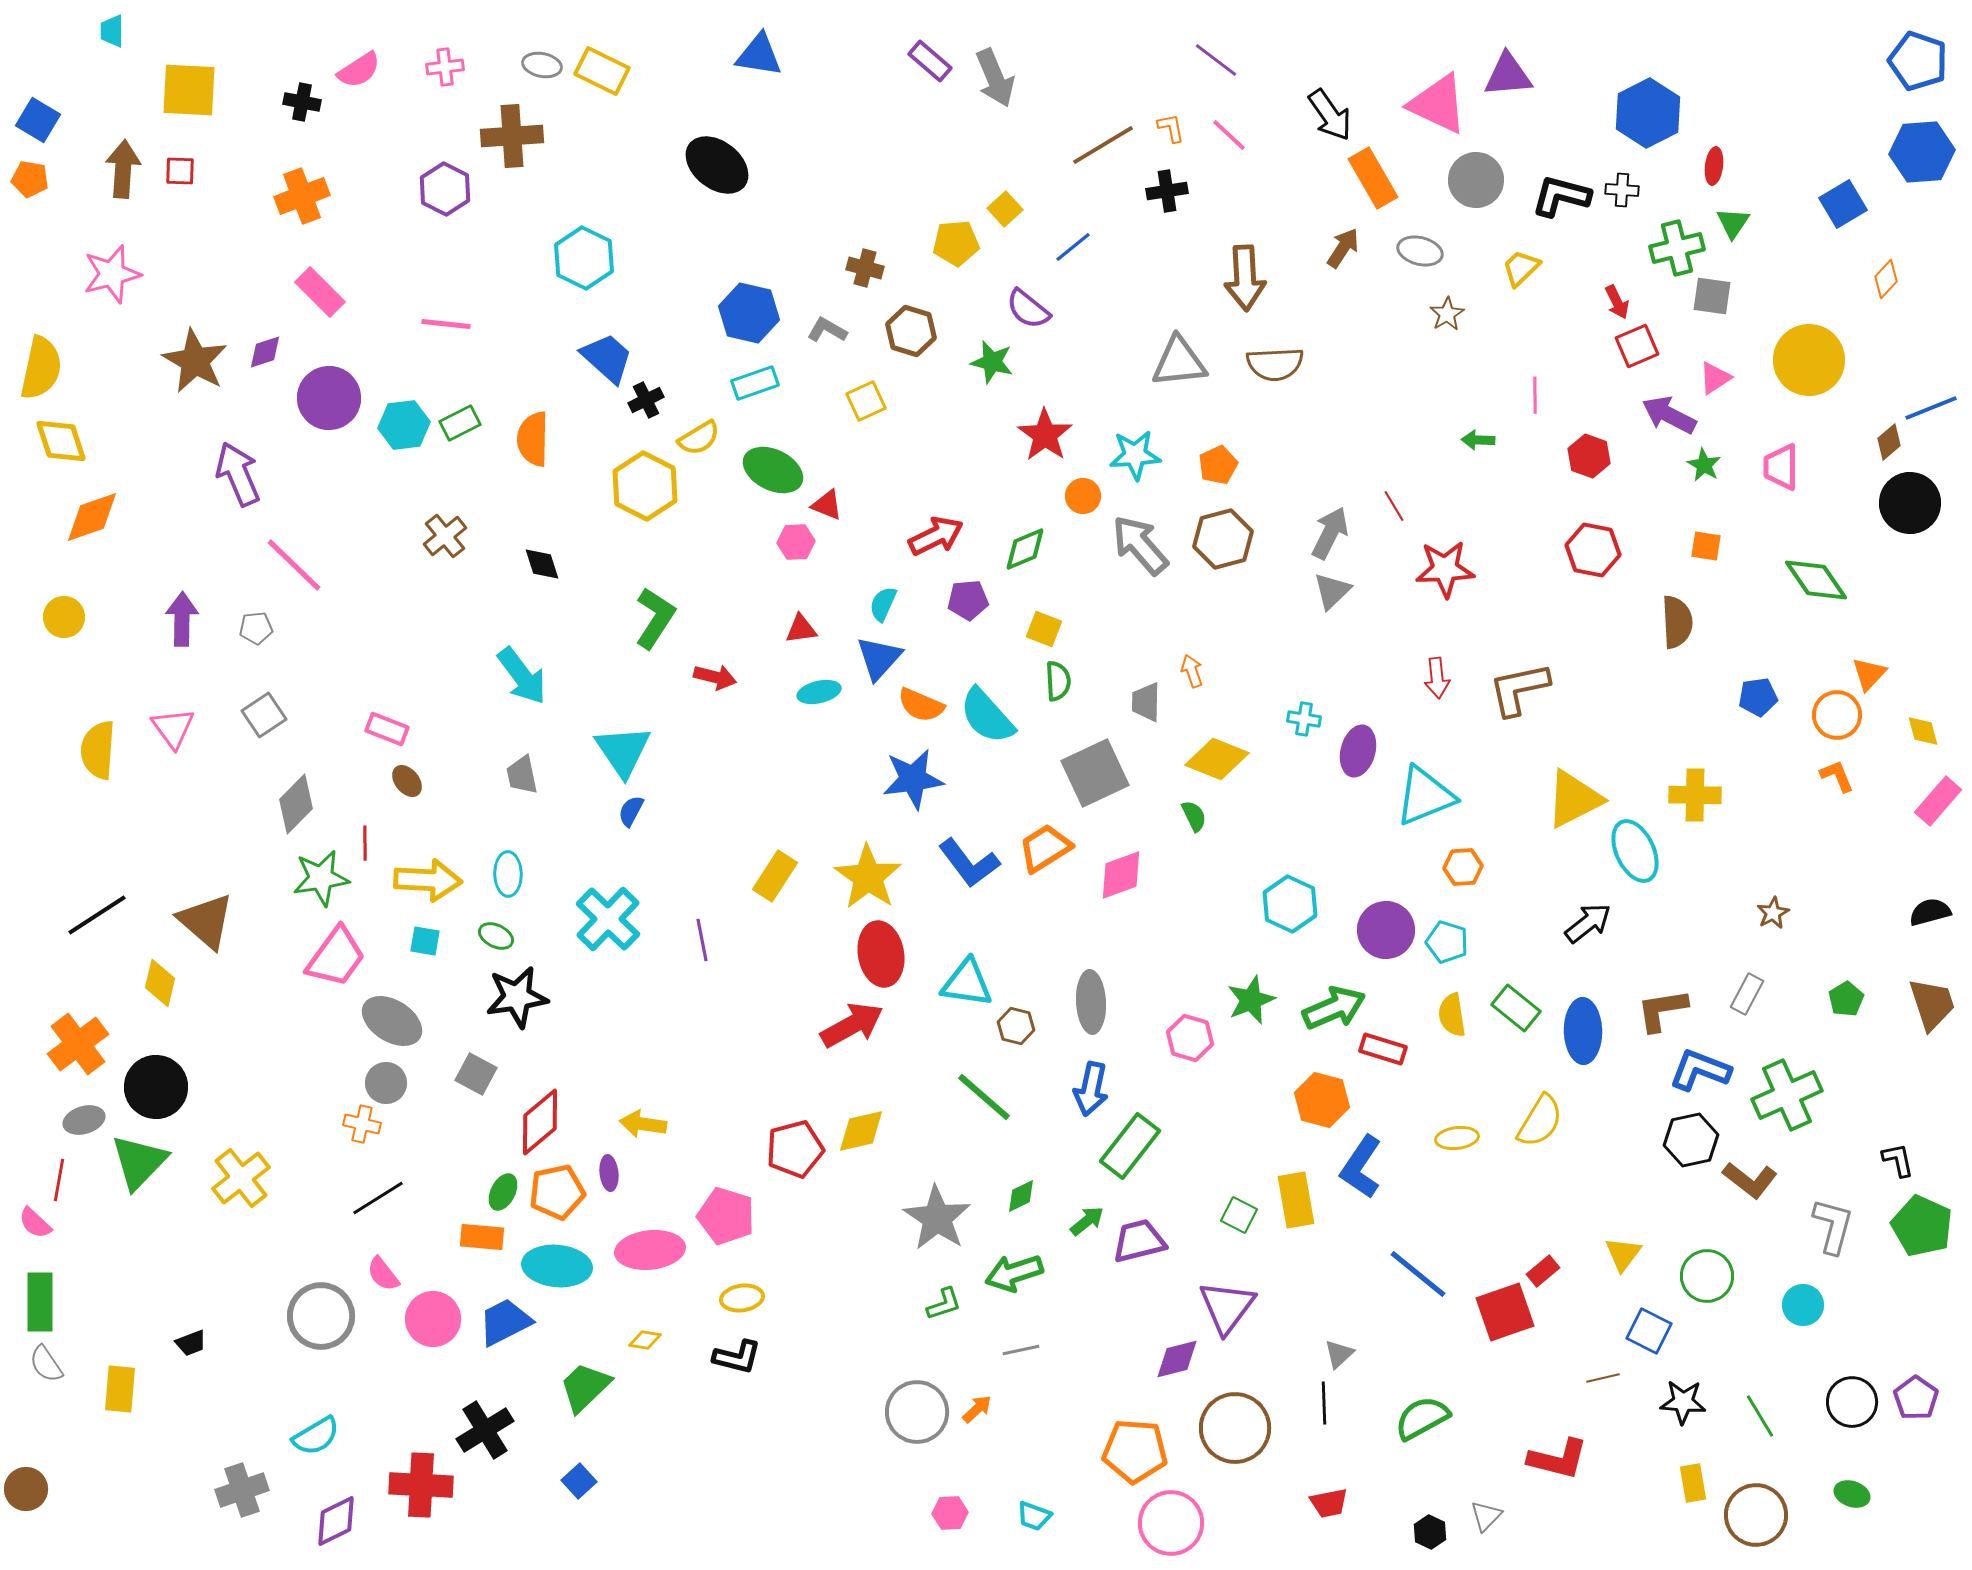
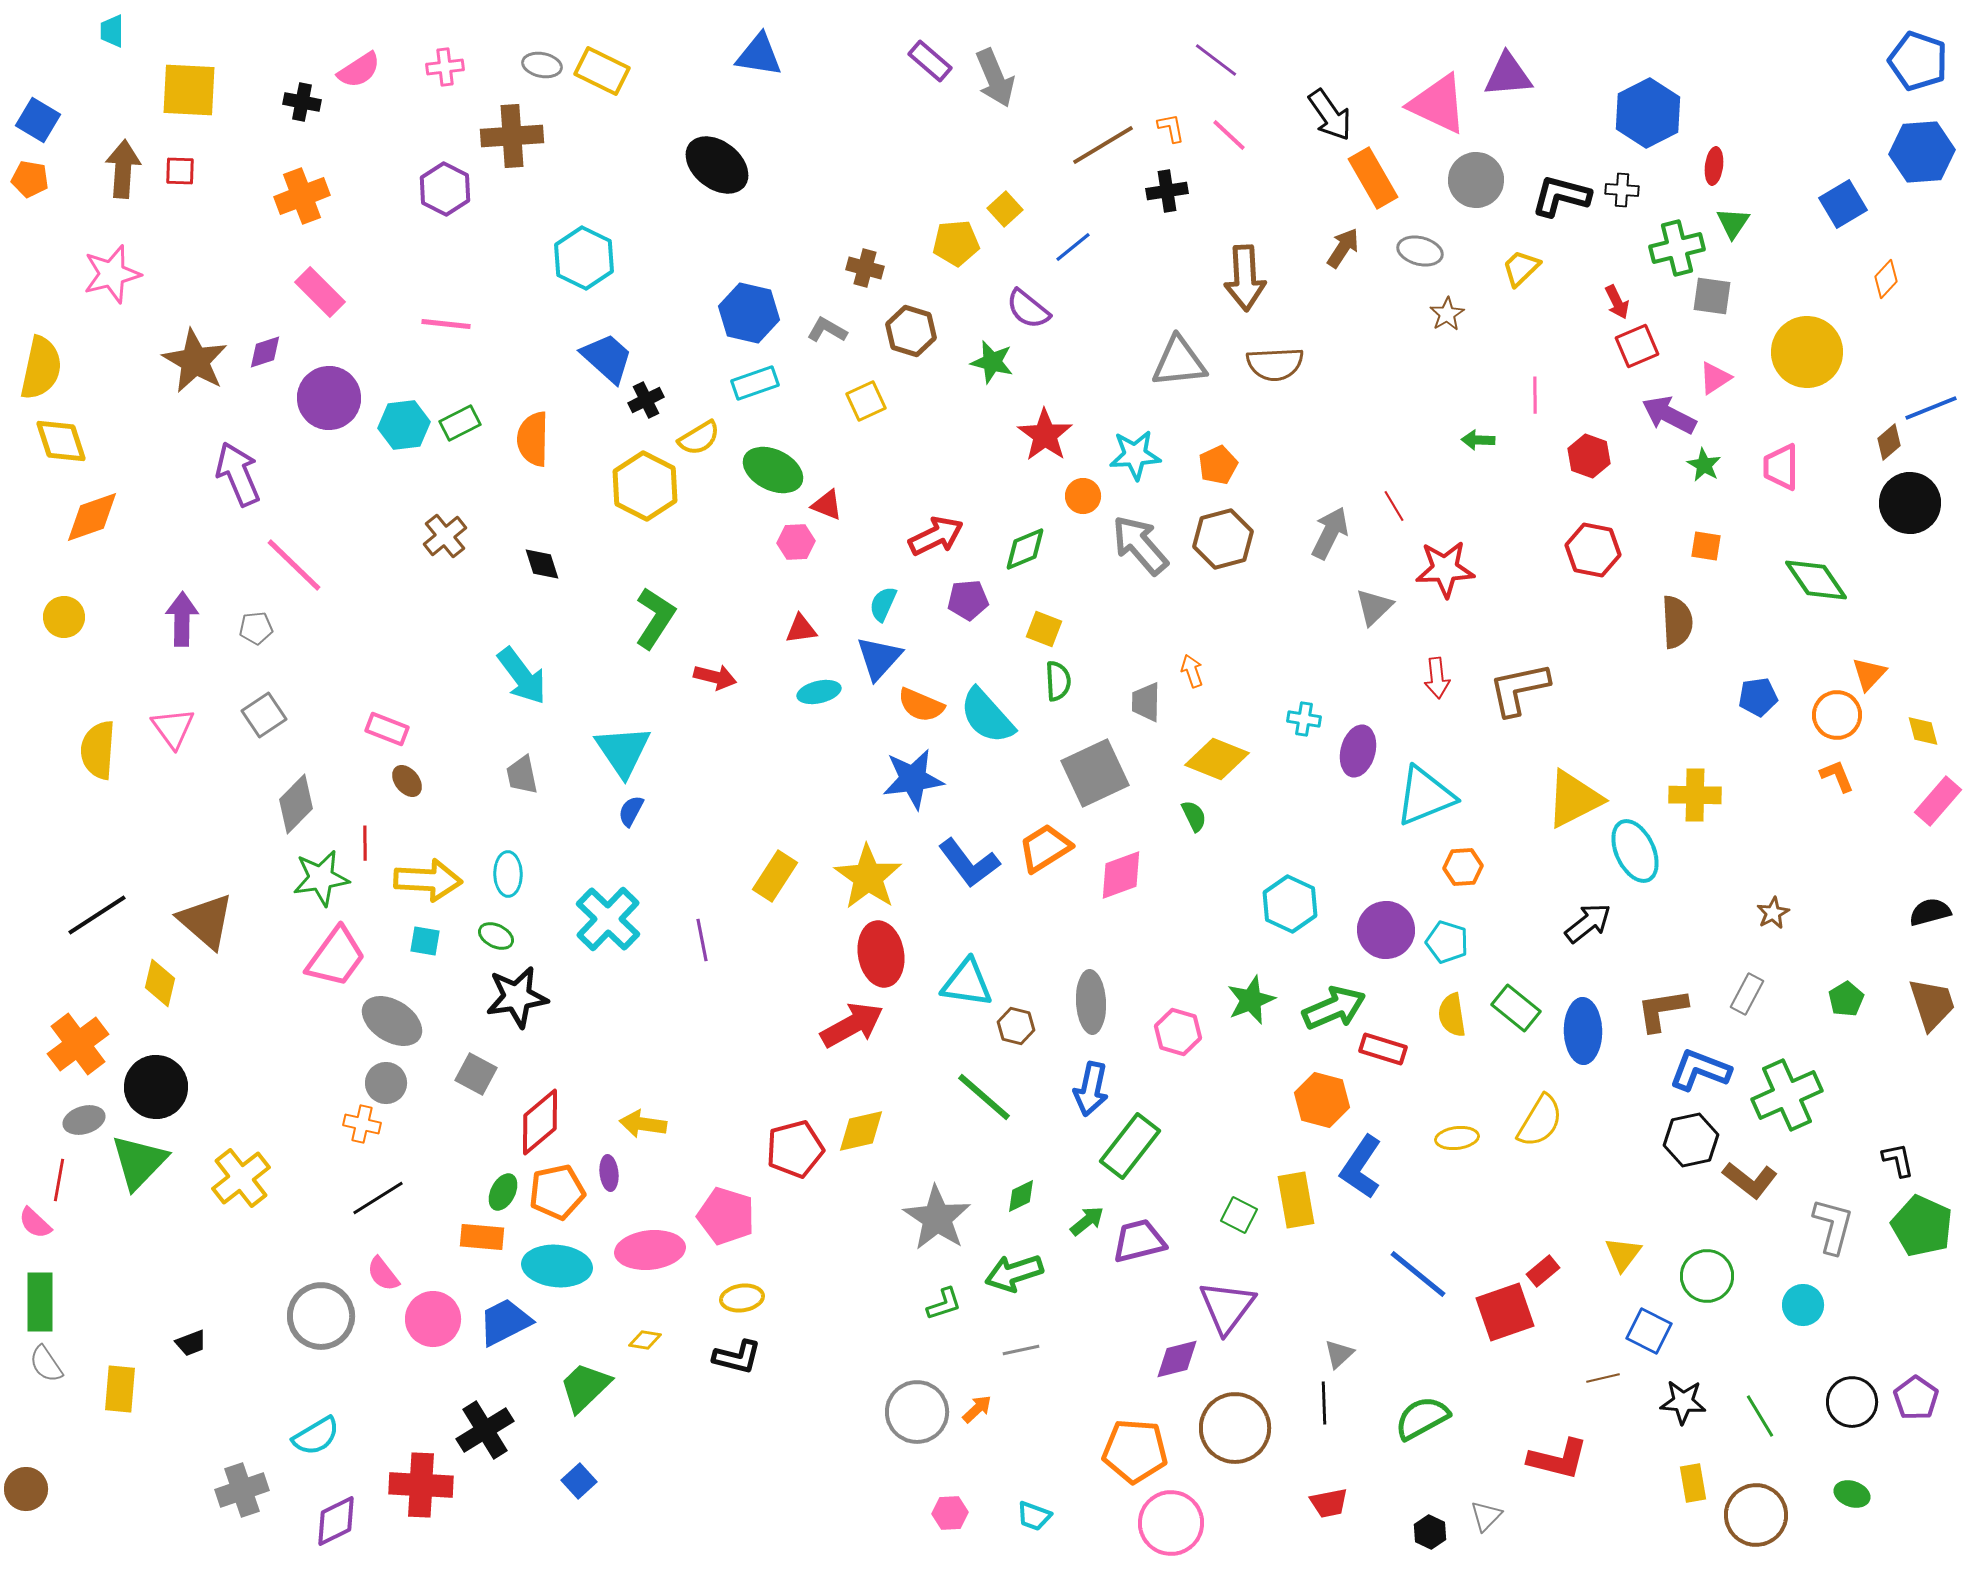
yellow circle at (1809, 360): moved 2 px left, 8 px up
gray triangle at (1332, 591): moved 42 px right, 16 px down
pink hexagon at (1190, 1038): moved 12 px left, 6 px up
